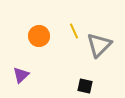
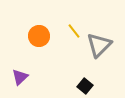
yellow line: rotated 14 degrees counterclockwise
purple triangle: moved 1 px left, 2 px down
black square: rotated 28 degrees clockwise
